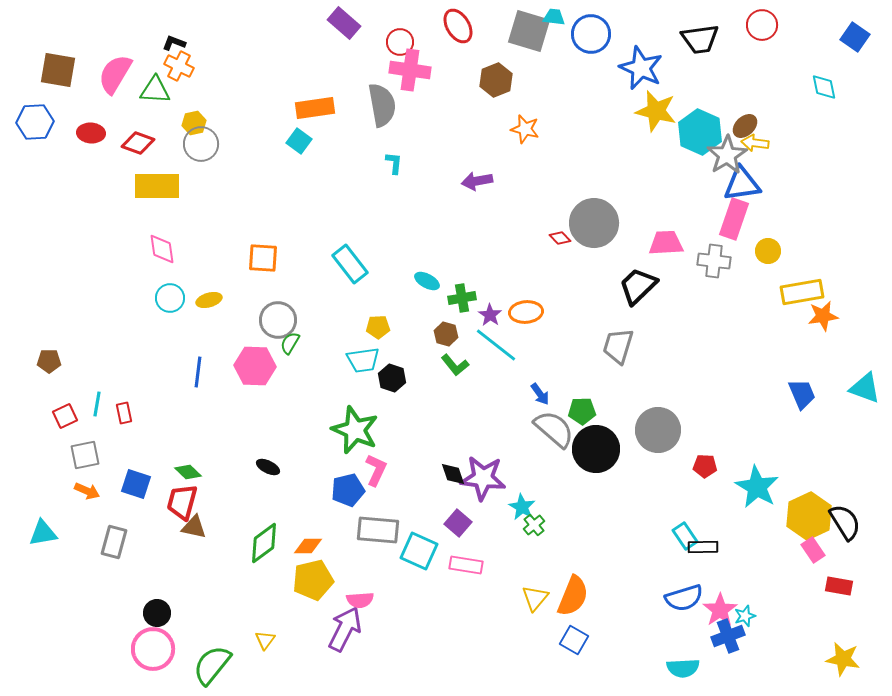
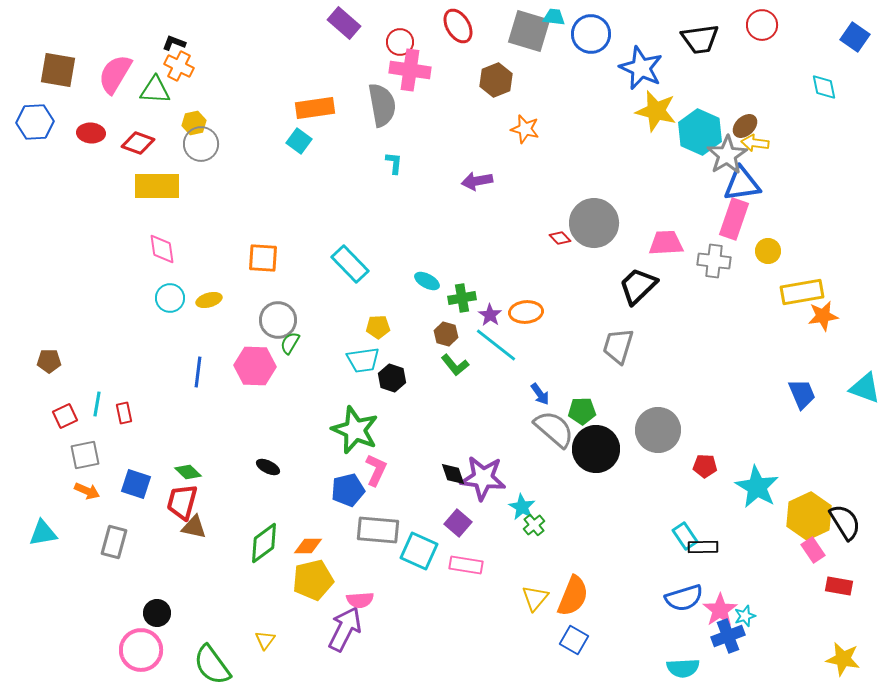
cyan rectangle at (350, 264): rotated 6 degrees counterclockwise
pink circle at (153, 649): moved 12 px left, 1 px down
green semicircle at (212, 665): rotated 75 degrees counterclockwise
